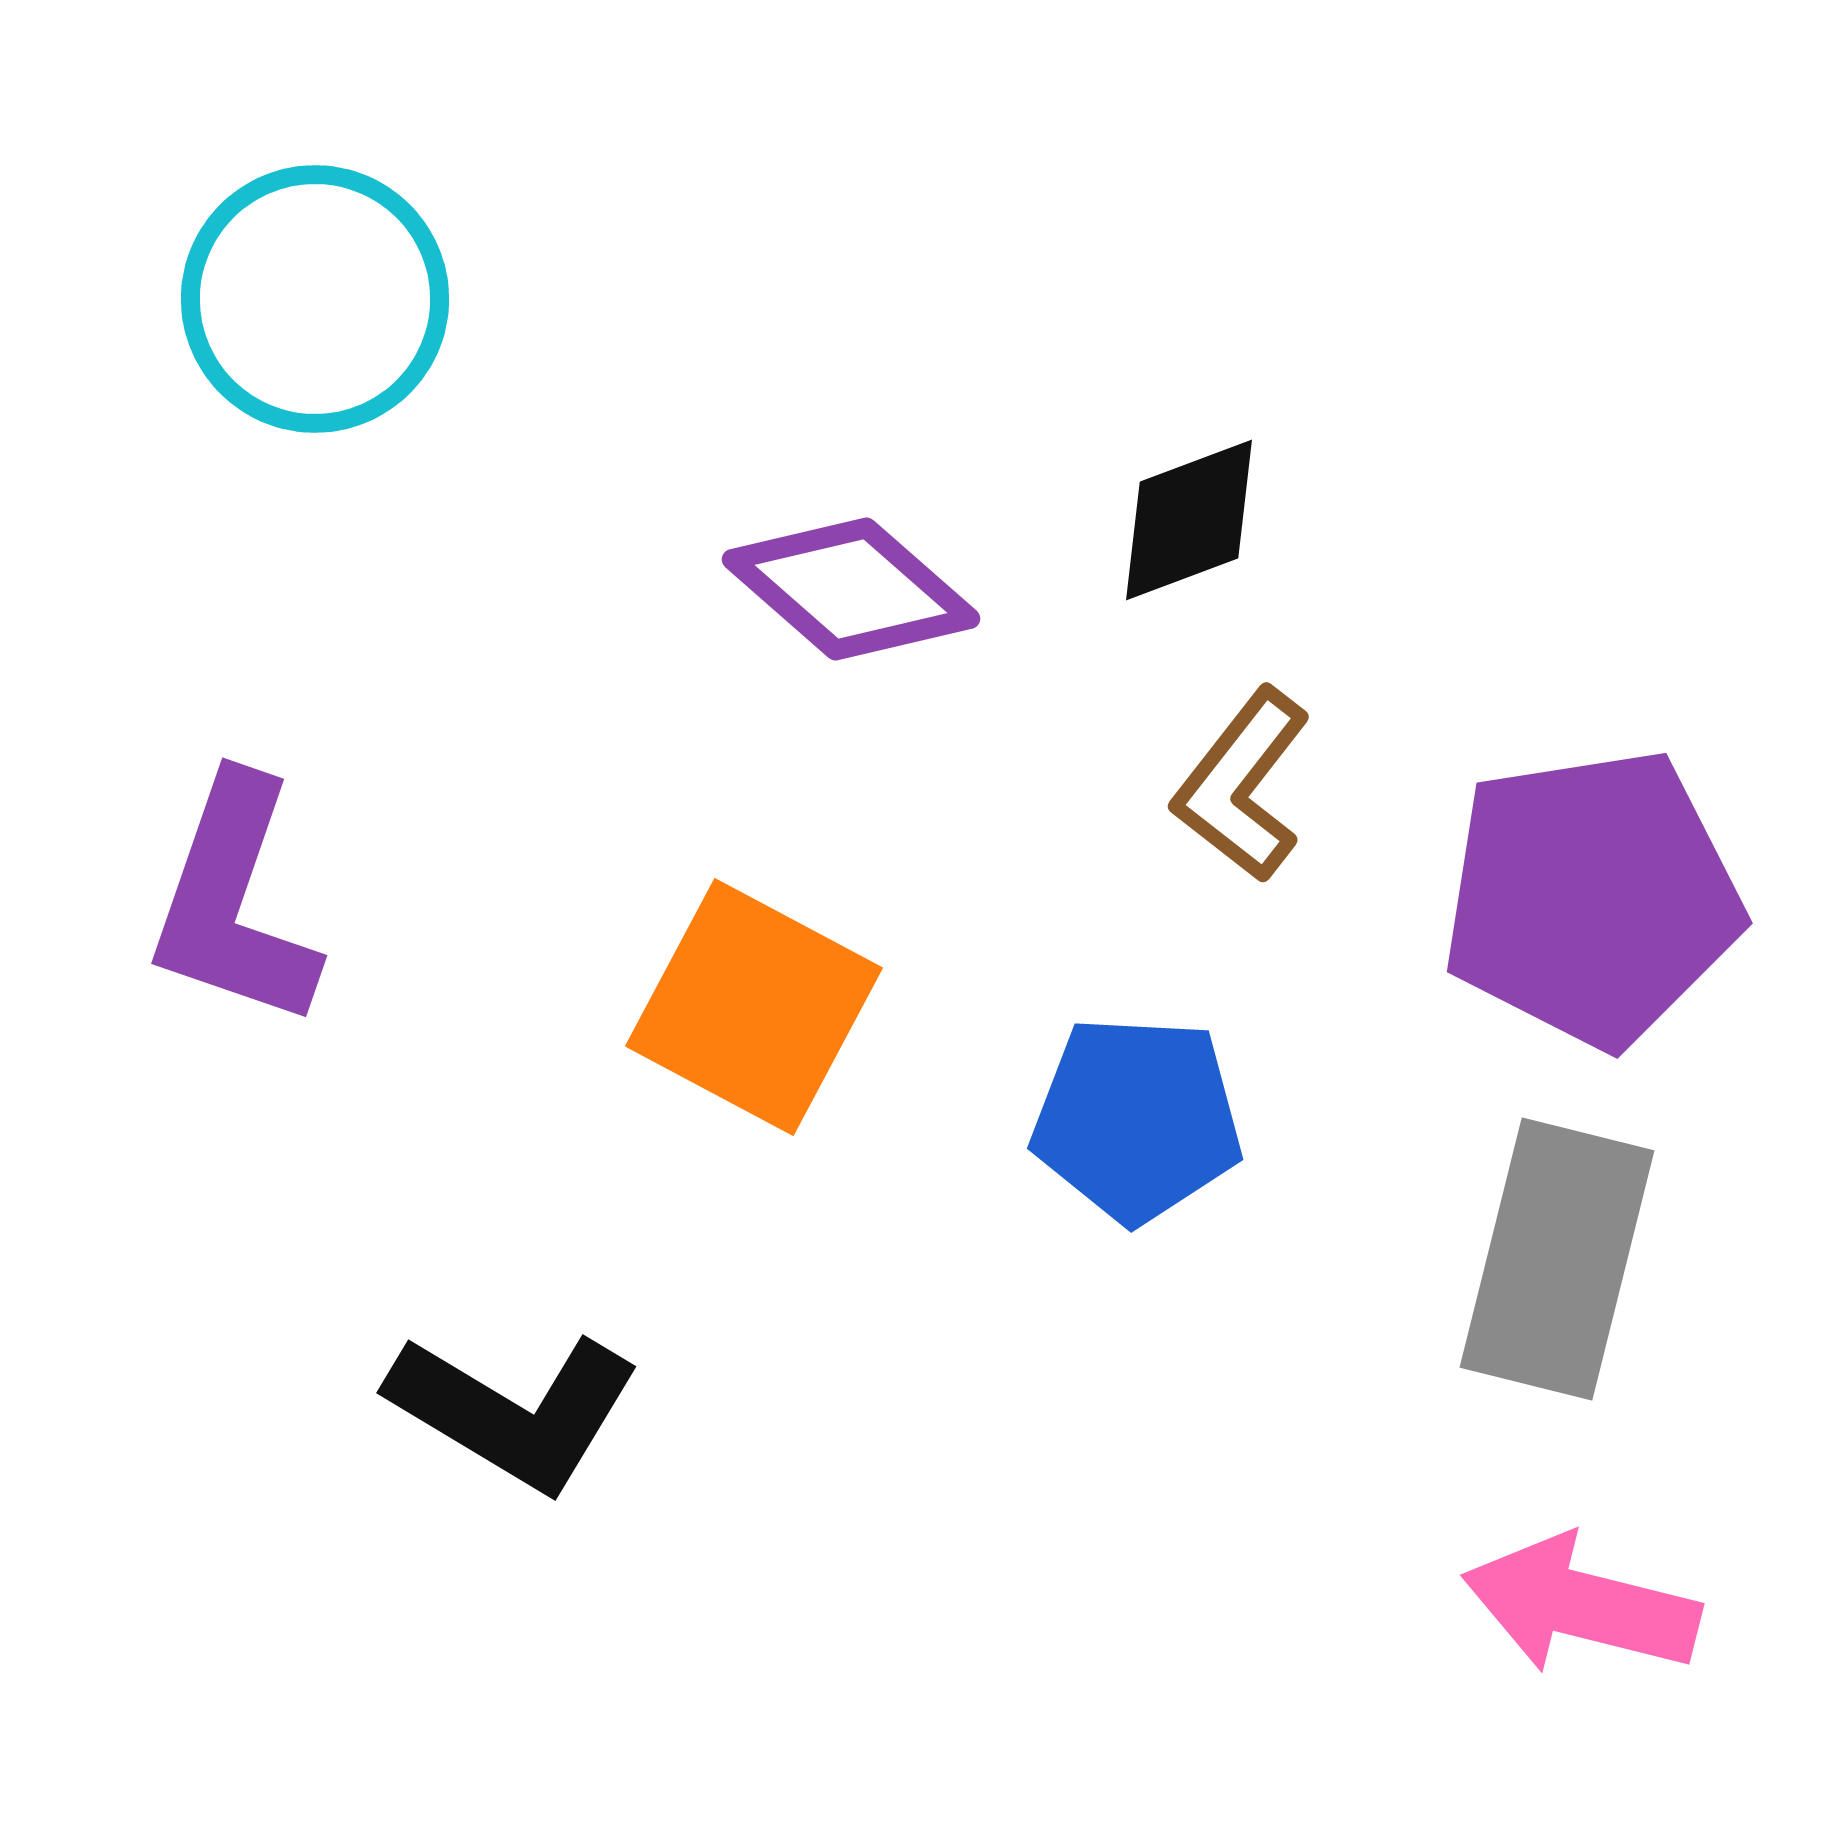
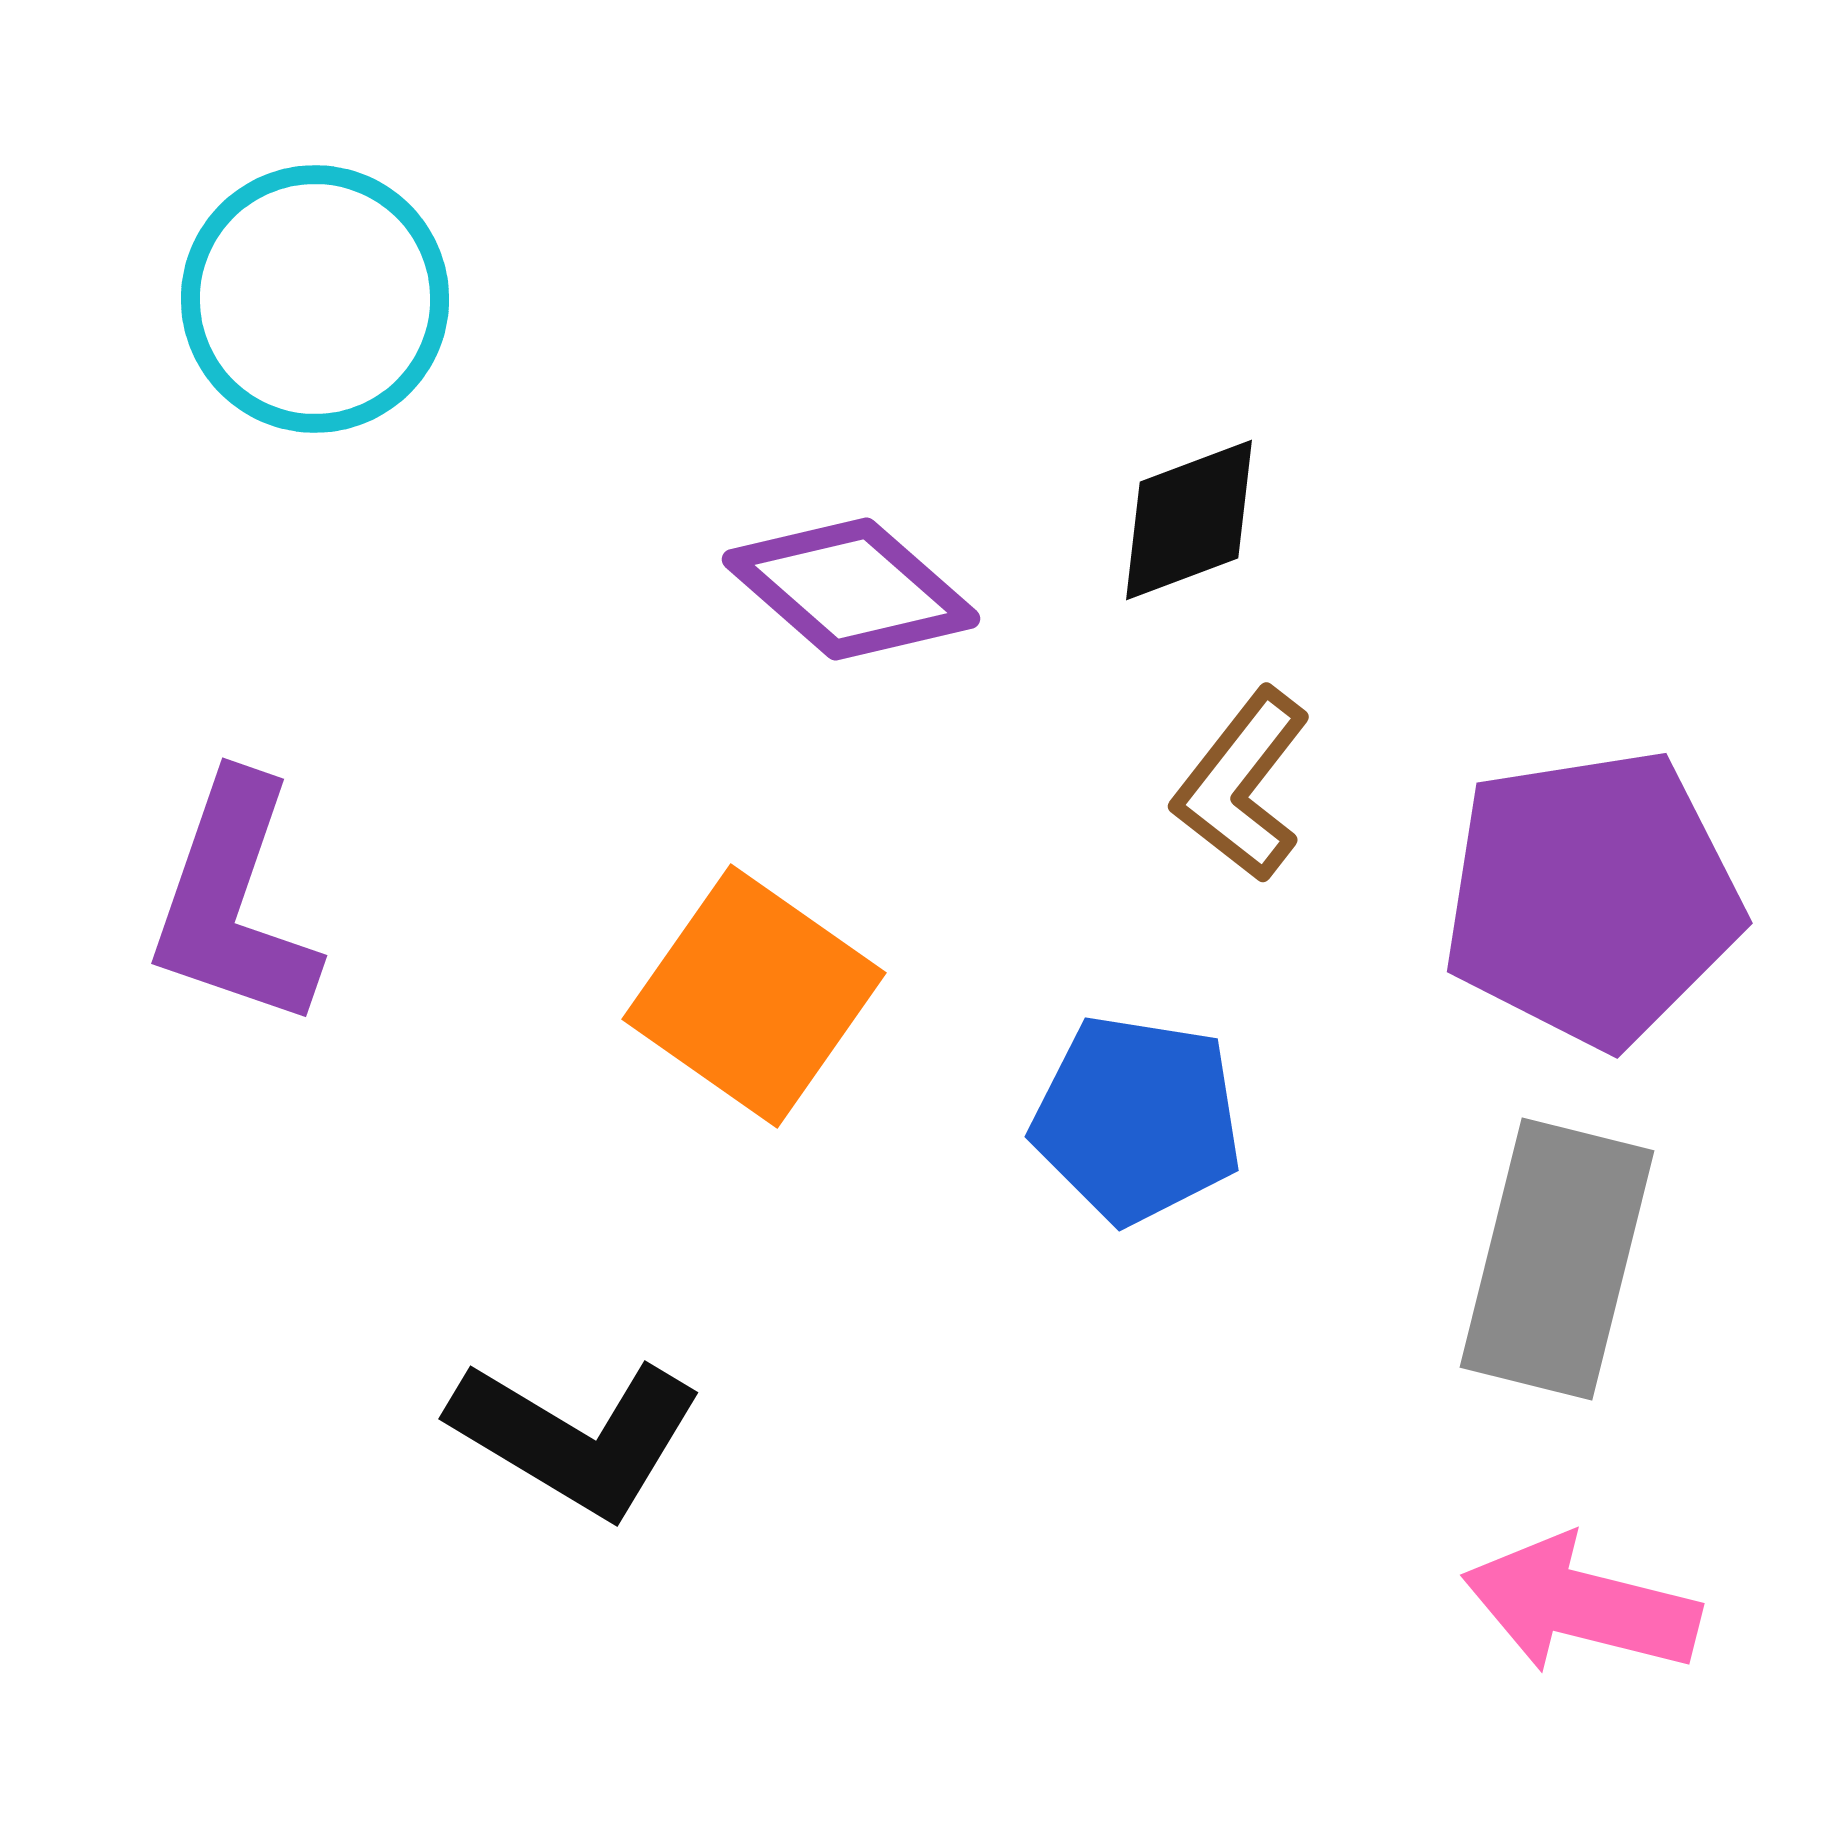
orange square: moved 11 px up; rotated 7 degrees clockwise
blue pentagon: rotated 6 degrees clockwise
black L-shape: moved 62 px right, 26 px down
